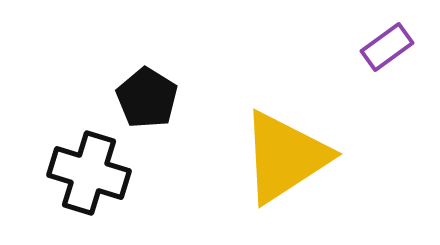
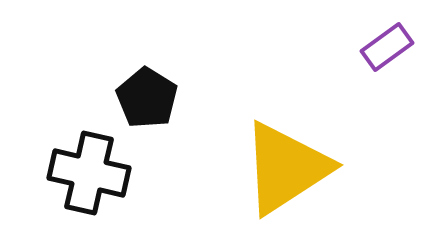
yellow triangle: moved 1 px right, 11 px down
black cross: rotated 4 degrees counterclockwise
